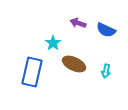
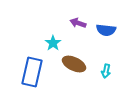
blue semicircle: rotated 18 degrees counterclockwise
